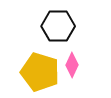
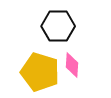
pink diamond: rotated 20 degrees counterclockwise
